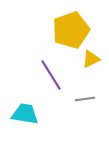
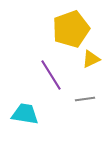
yellow pentagon: moved 1 px up
